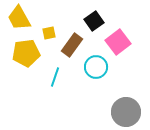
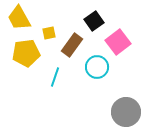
cyan circle: moved 1 px right
